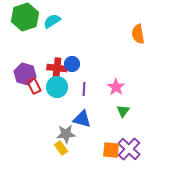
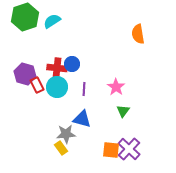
red rectangle: moved 3 px right, 1 px up
